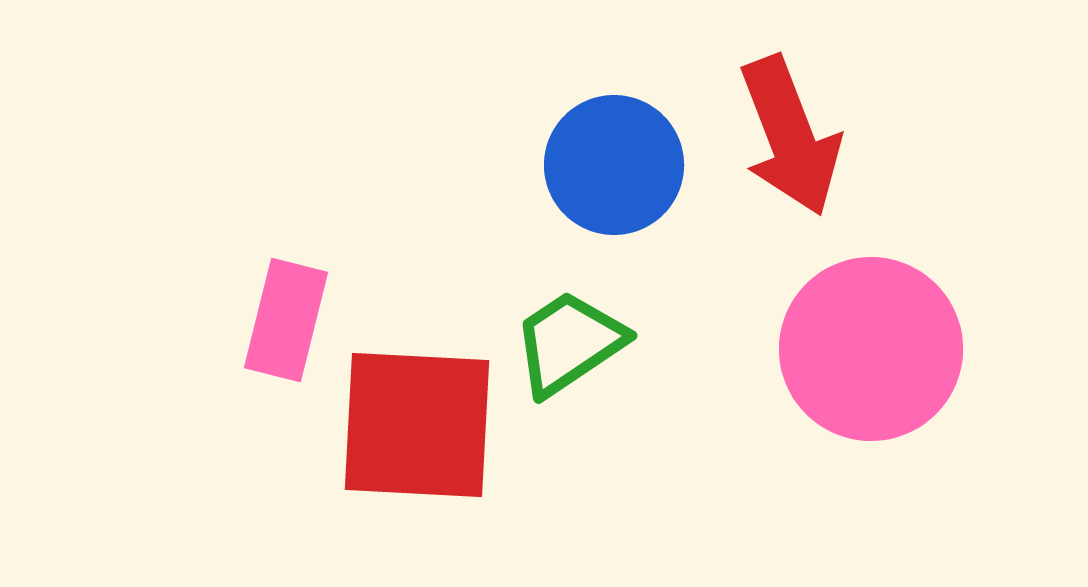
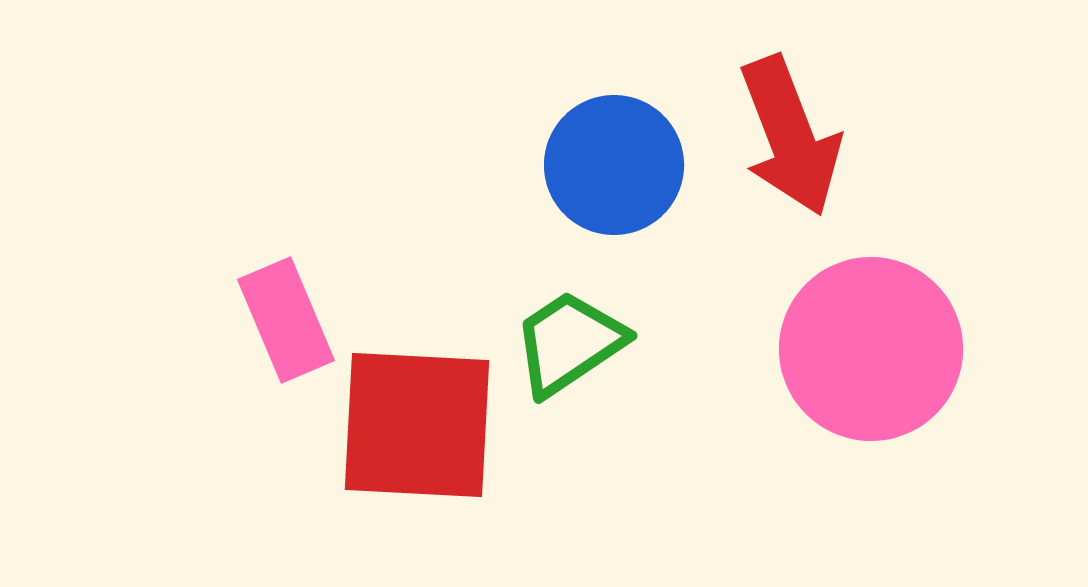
pink rectangle: rotated 37 degrees counterclockwise
